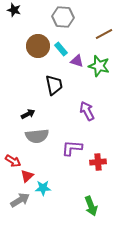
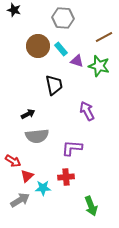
gray hexagon: moved 1 px down
brown line: moved 3 px down
red cross: moved 32 px left, 15 px down
